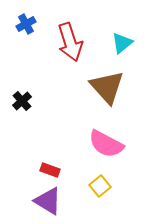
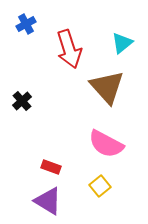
red arrow: moved 1 px left, 7 px down
red rectangle: moved 1 px right, 3 px up
